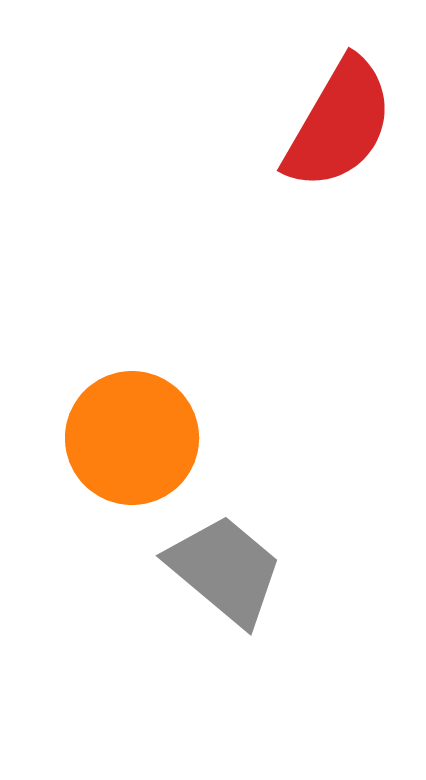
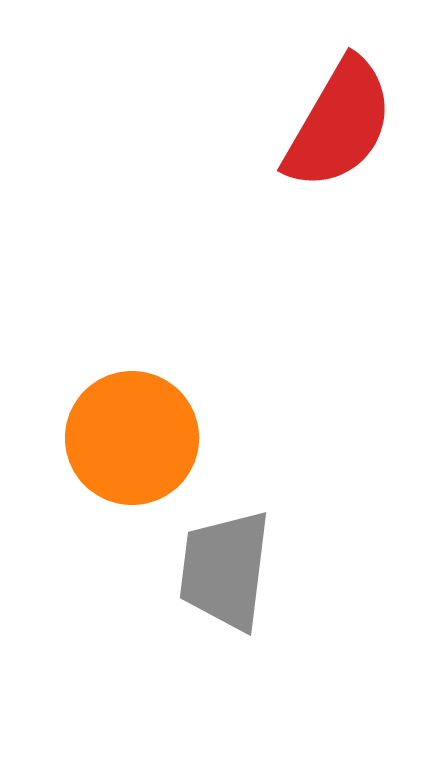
gray trapezoid: rotated 123 degrees counterclockwise
